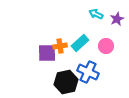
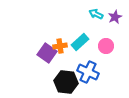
purple star: moved 2 px left, 2 px up
cyan rectangle: moved 1 px up
purple square: rotated 36 degrees clockwise
black hexagon: rotated 20 degrees clockwise
